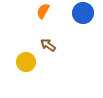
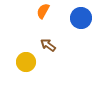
blue circle: moved 2 px left, 5 px down
